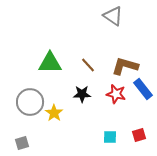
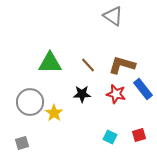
brown L-shape: moved 3 px left, 1 px up
cyan square: rotated 24 degrees clockwise
